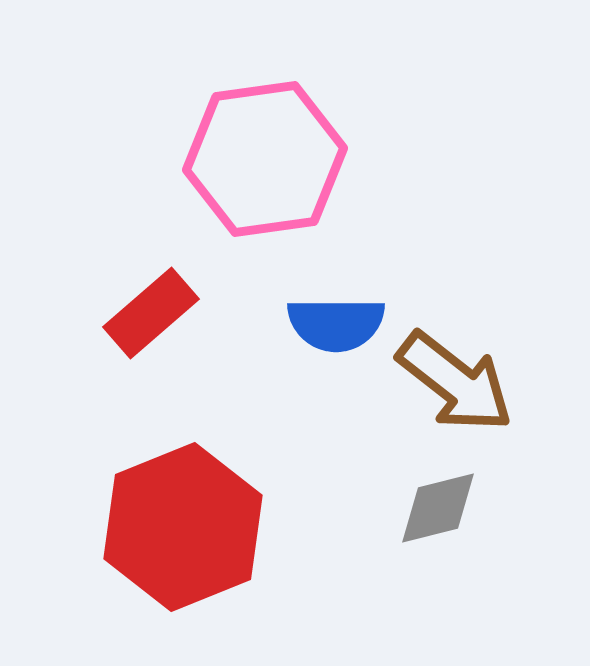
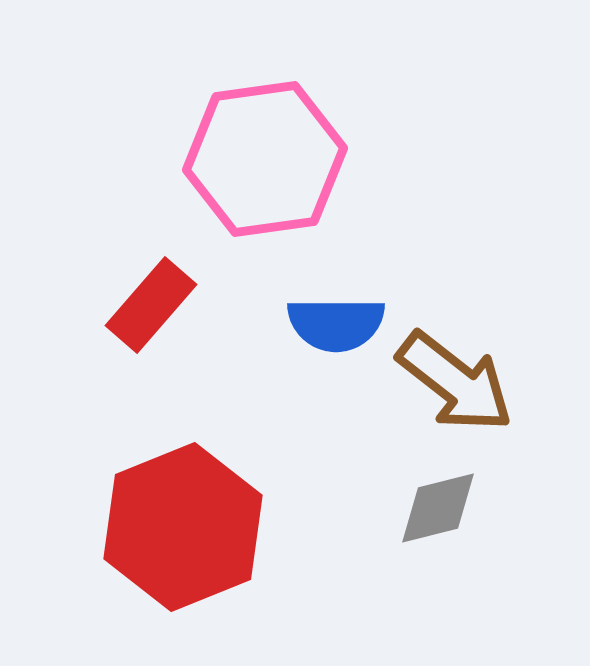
red rectangle: moved 8 px up; rotated 8 degrees counterclockwise
